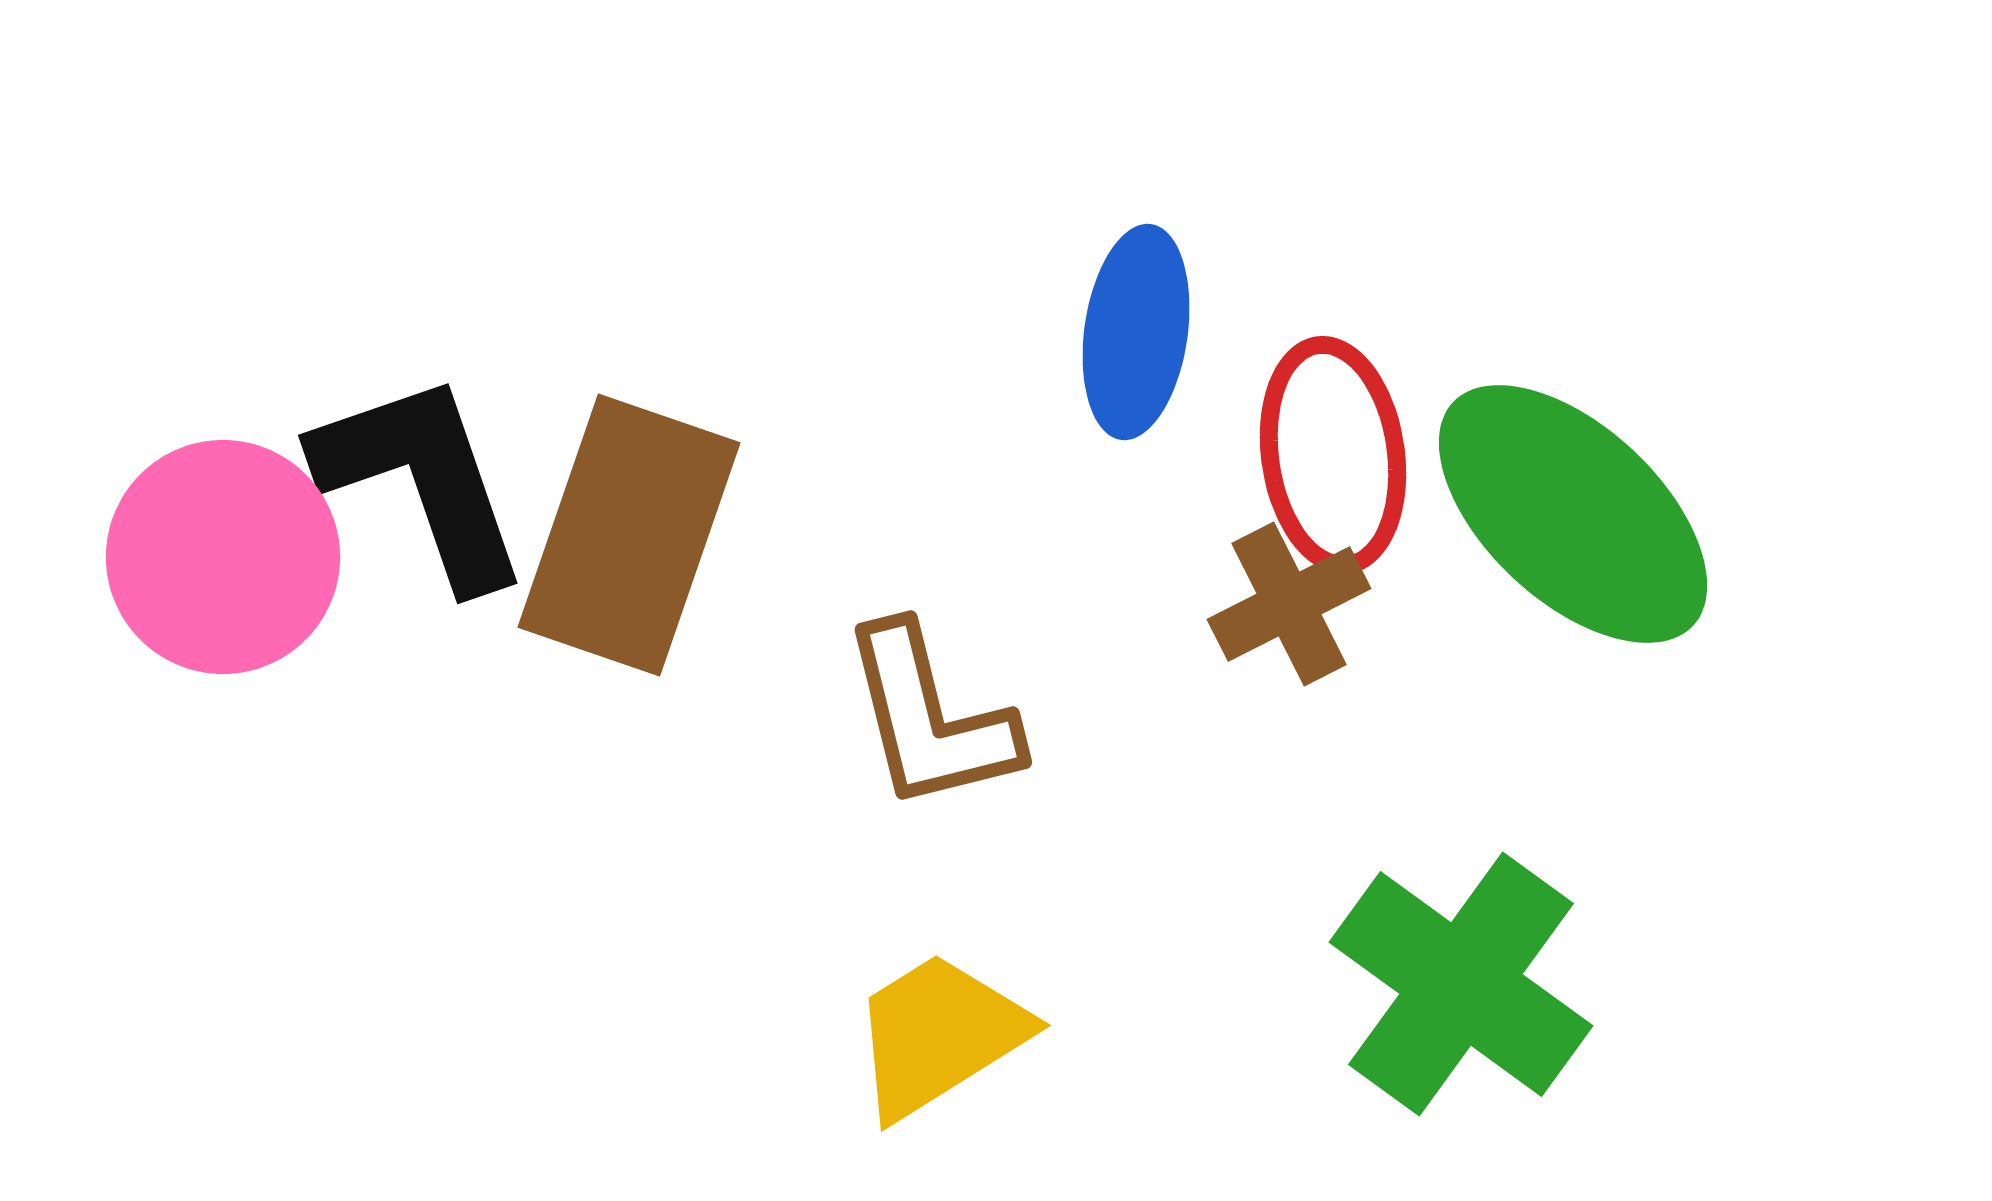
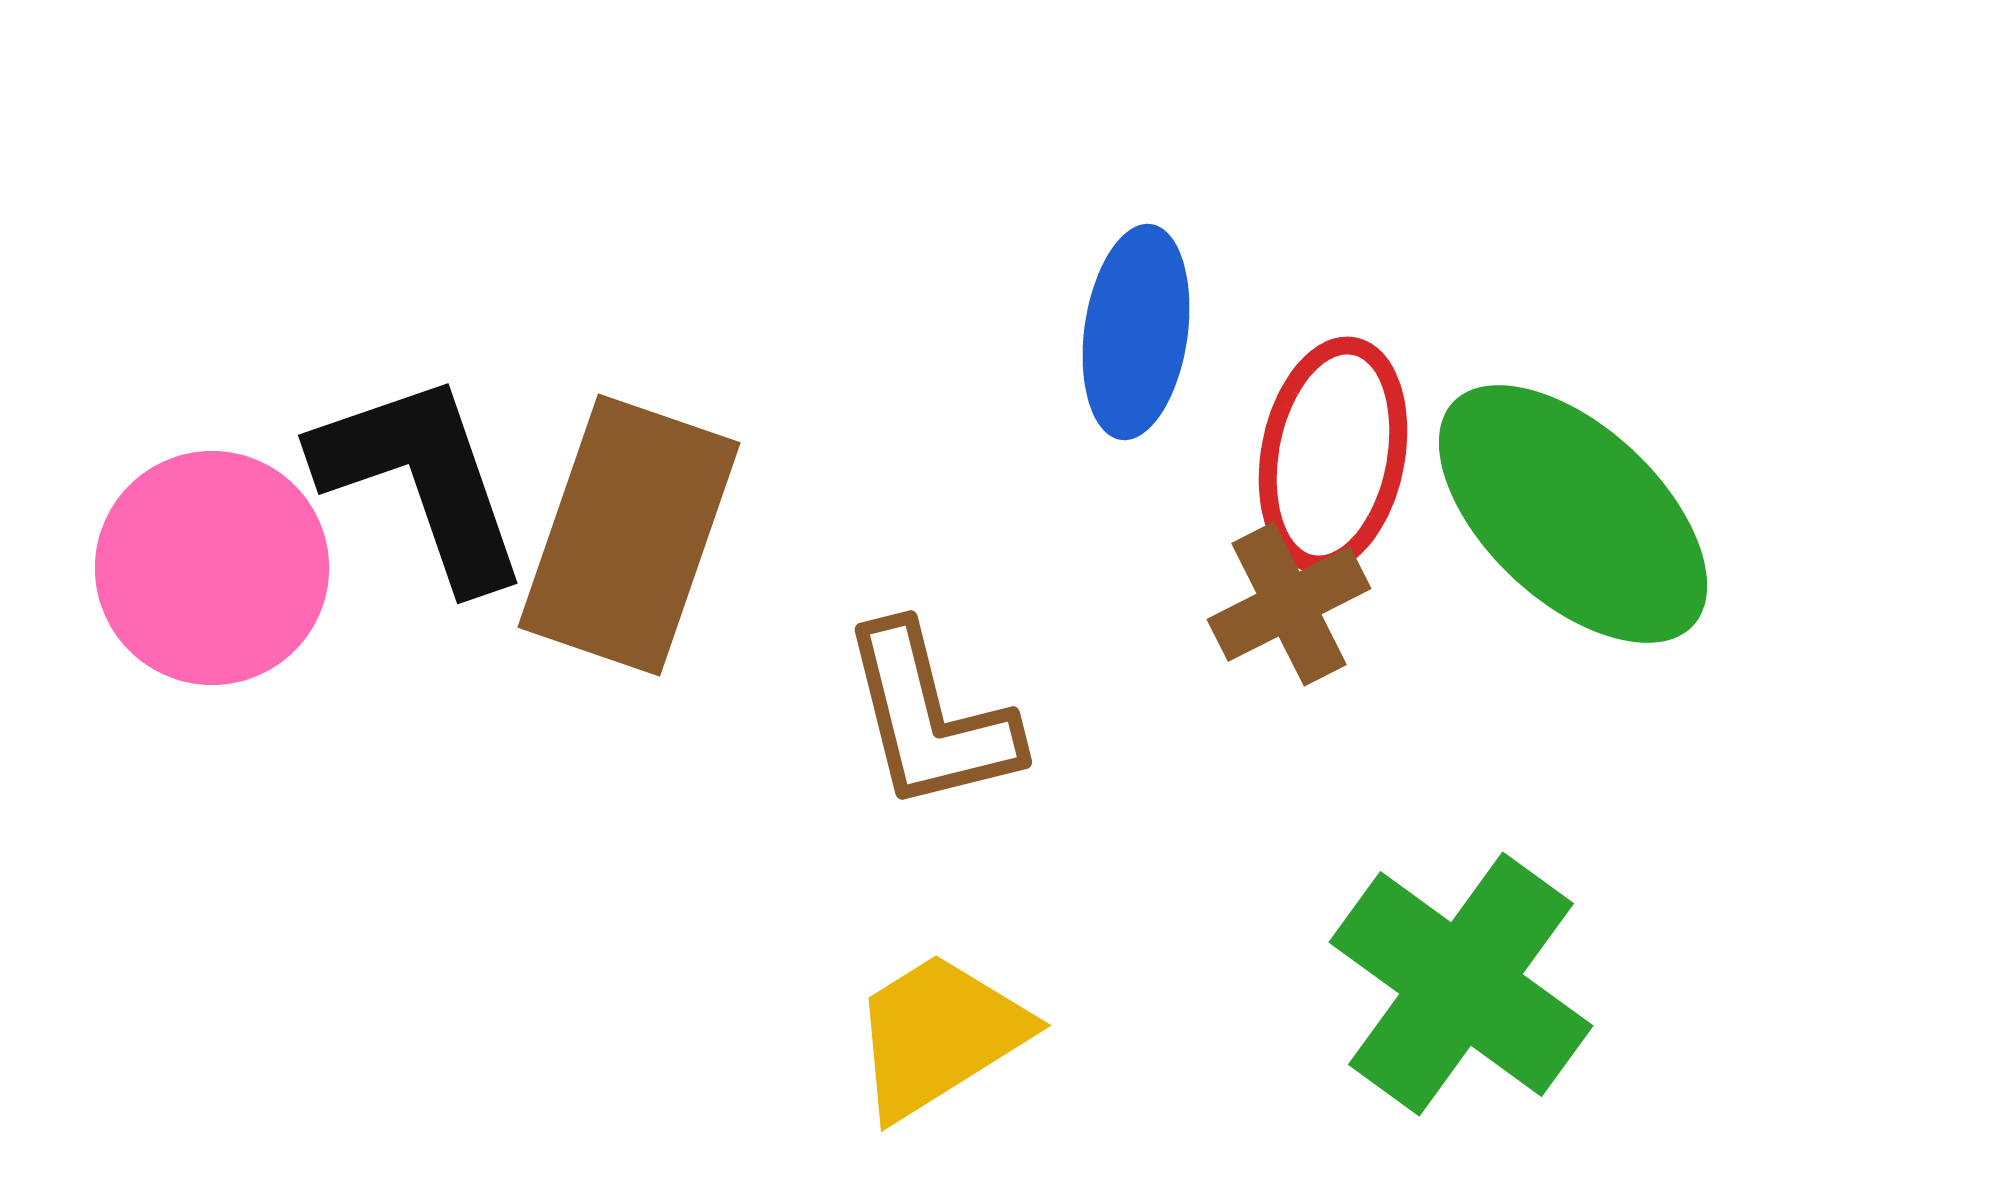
red ellipse: rotated 19 degrees clockwise
pink circle: moved 11 px left, 11 px down
